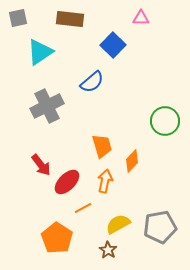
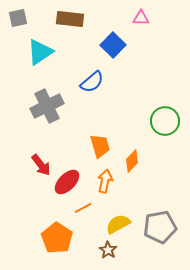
orange trapezoid: moved 2 px left
